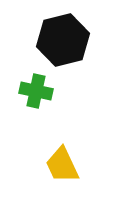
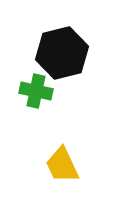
black hexagon: moved 1 px left, 13 px down
